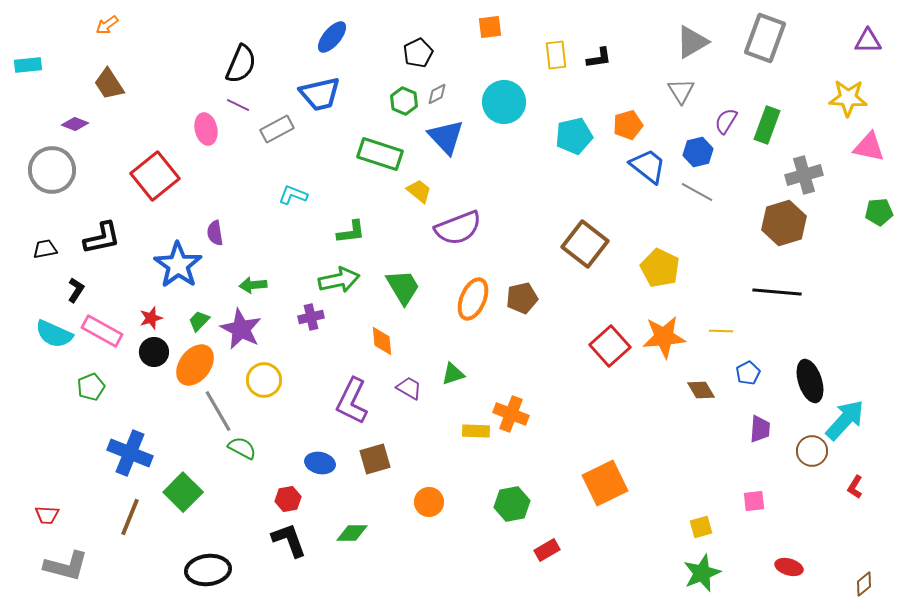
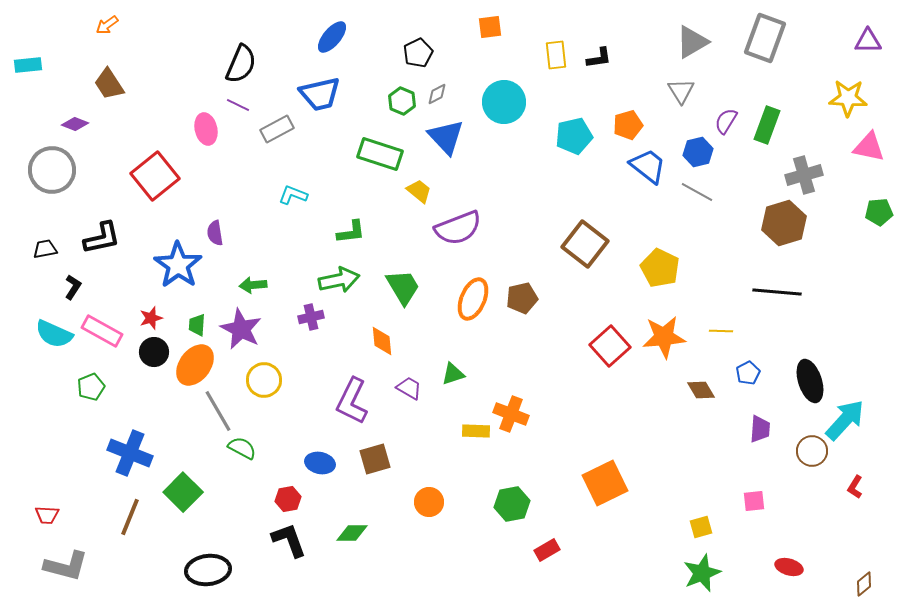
green hexagon at (404, 101): moved 2 px left
black L-shape at (76, 290): moved 3 px left, 3 px up
green trapezoid at (199, 321): moved 2 px left, 4 px down; rotated 40 degrees counterclockwise
